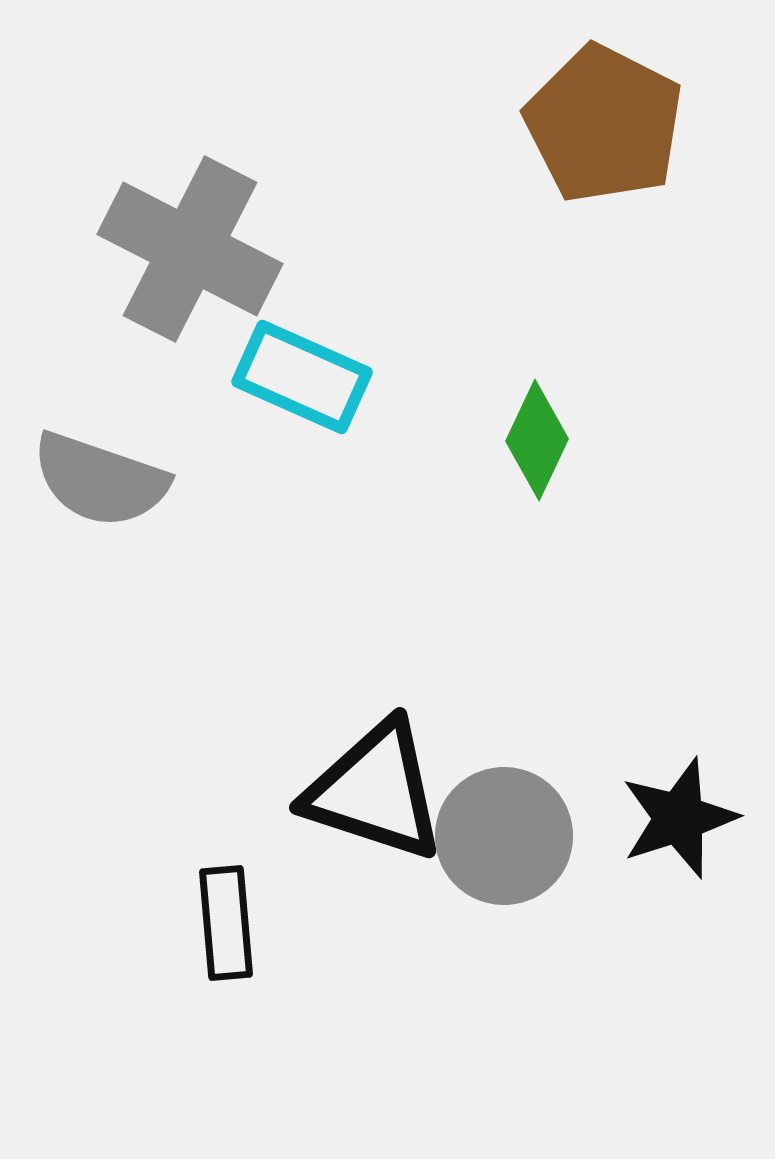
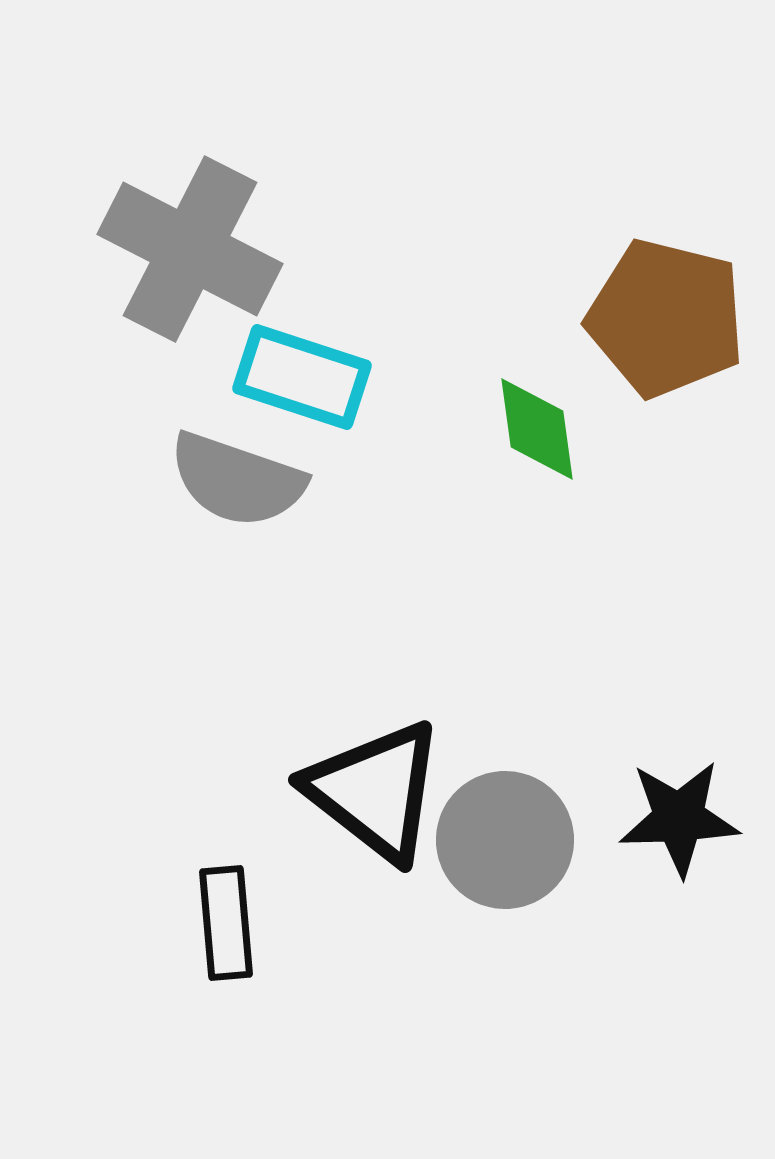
brown pentagon: moved 62 px right, 194 px down; rotated 13 degrees counterclockwise
cyan rectangle: rotated 6 degrees counterclockwise
green diamond: moved 11 px up; rotated 33 degrees counterclockwise
gray semicircle: moved 137 px right
black triangle: rotated 20 degrees clockwise
black star: rotated 16 degrees clockwise
gray circle: moved 1 px right, 4 px down
